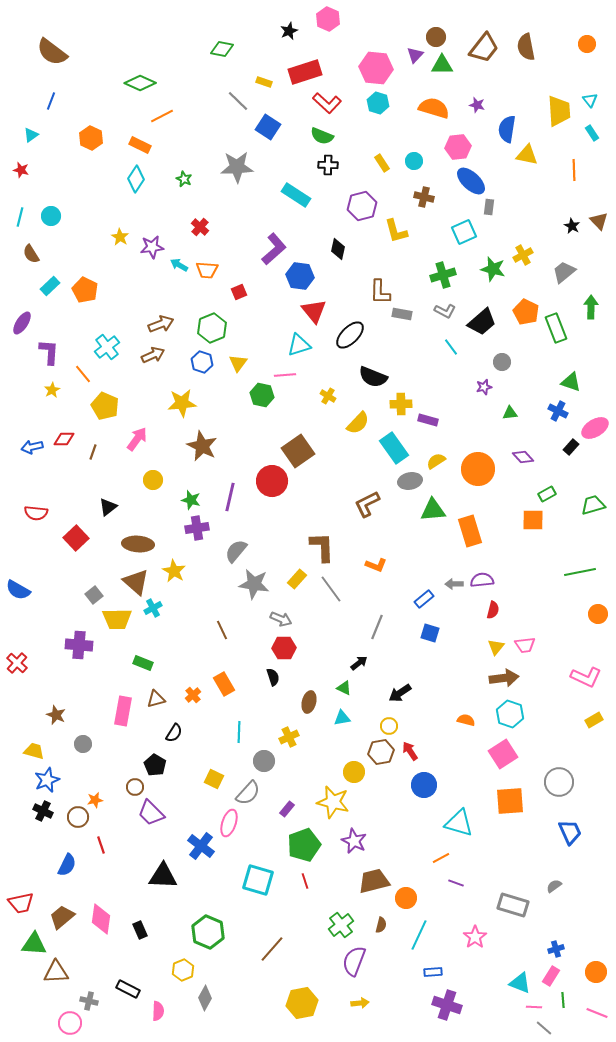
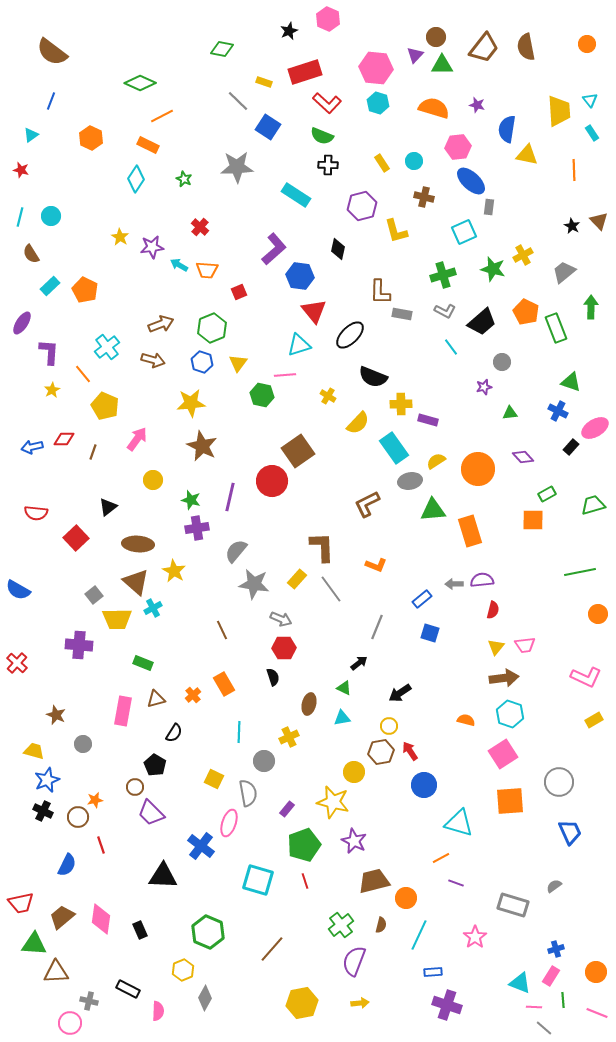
orange rectangle at (140, 145): moved 8 px right
brown arrow at (153, 355): moved 5 px down; rotated 40 degrees clockwise
yellow star at (182, 403): moved 9 px right
blue rectangle at (424, 599): moved 2 px left
brown ellipse at (309, 702): moved 2 px down
gray semicircle at (248, 793): rotated 52 degrees counterclockwise
